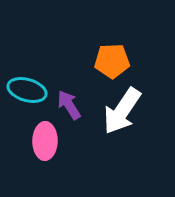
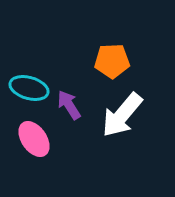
cyan ellipse: moved 2 px right, 2 px up
white arrow: moved 4 px down; rotated 6 degrees clockwise
pink ellipse: moved 11 px left, 2 px up; rotated 36 degrees counterclockwise
